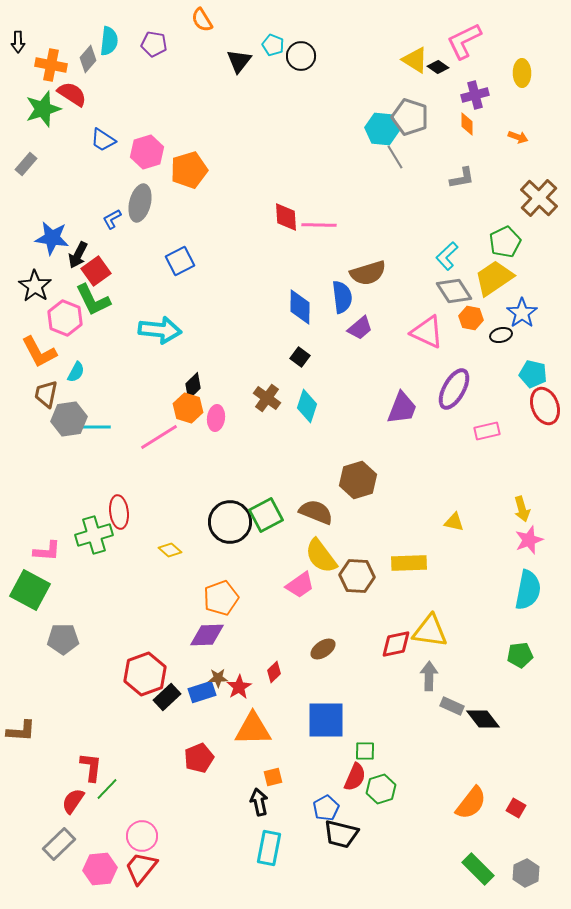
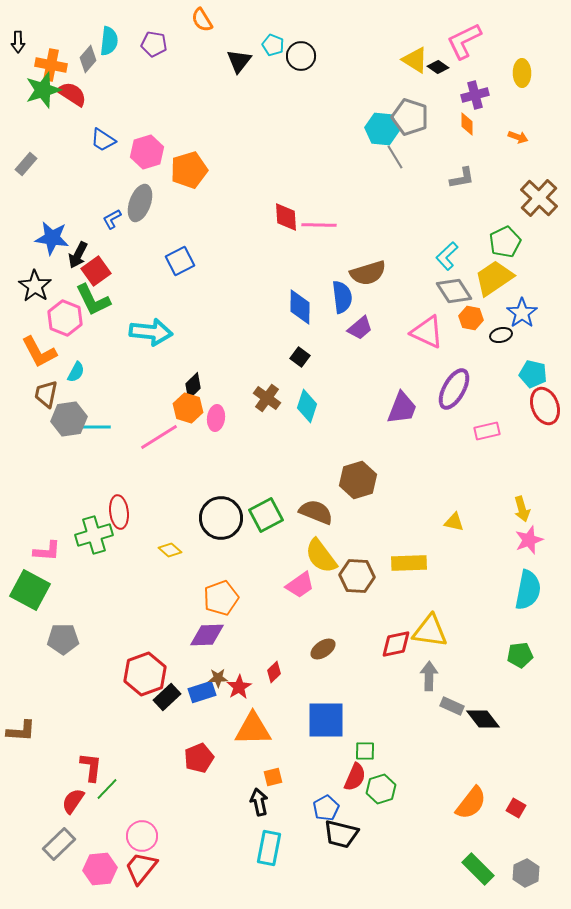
green star at (43, 109): moved 19 px up
gray ellipse at (140, 203): rotated 6 degrees clockwise
cyan arrow at (160, 330): moved 9 px left, 2 px down
black circle at (230, 522): moved 9 px left, 4 px up
